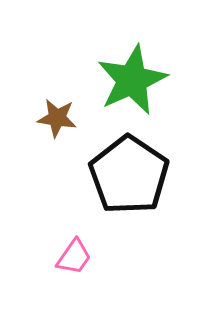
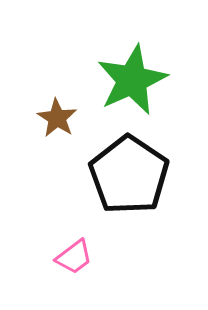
brown star: rotated 24 degrees clockwise
pink trapezoid: rotated 18 degrees clockwise
